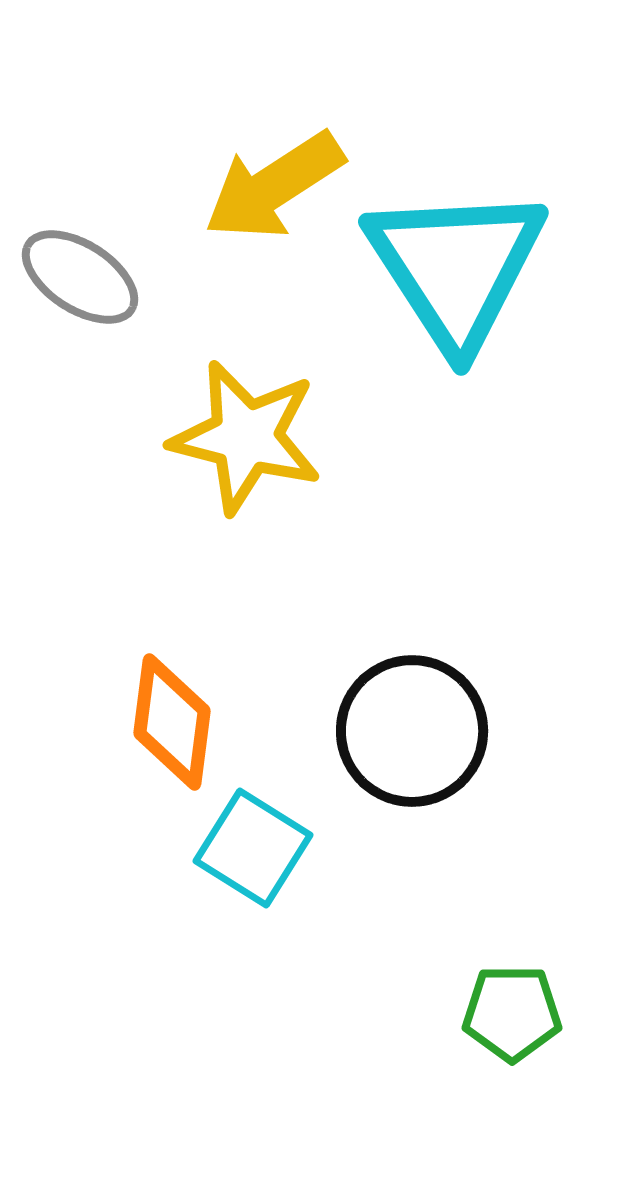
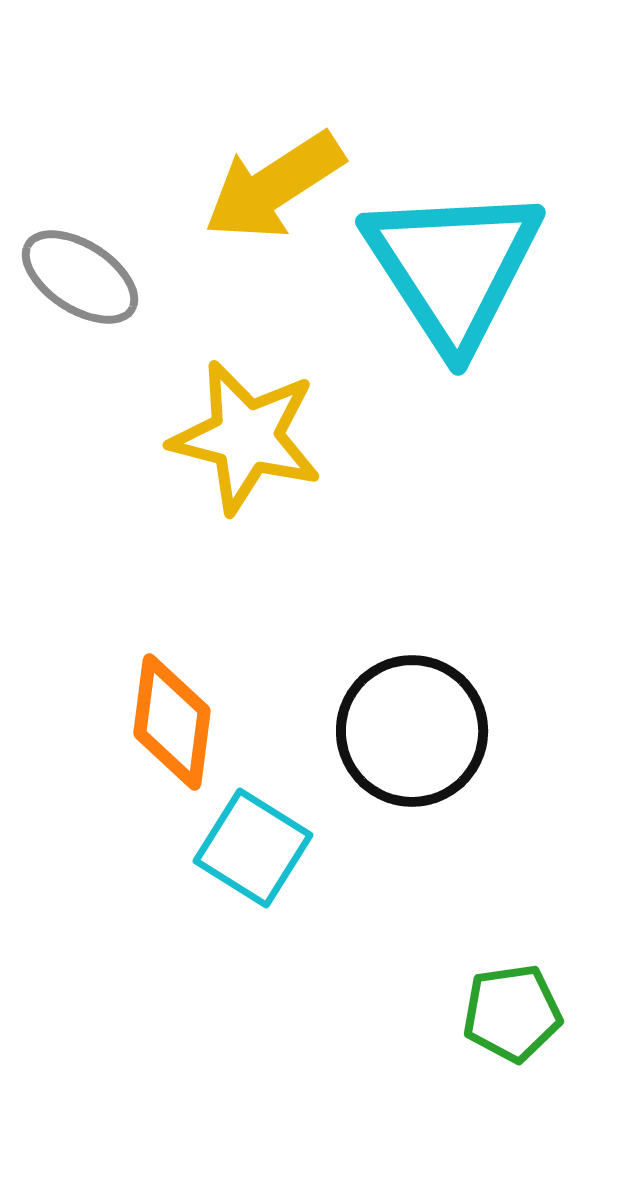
cyan triangle: moved 3 px left
green pentagon: rotated 8 degrees counterclockwise
